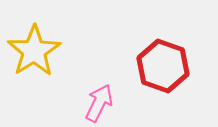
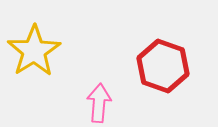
pink arrow: rotated 21 degrees counterclockwise
